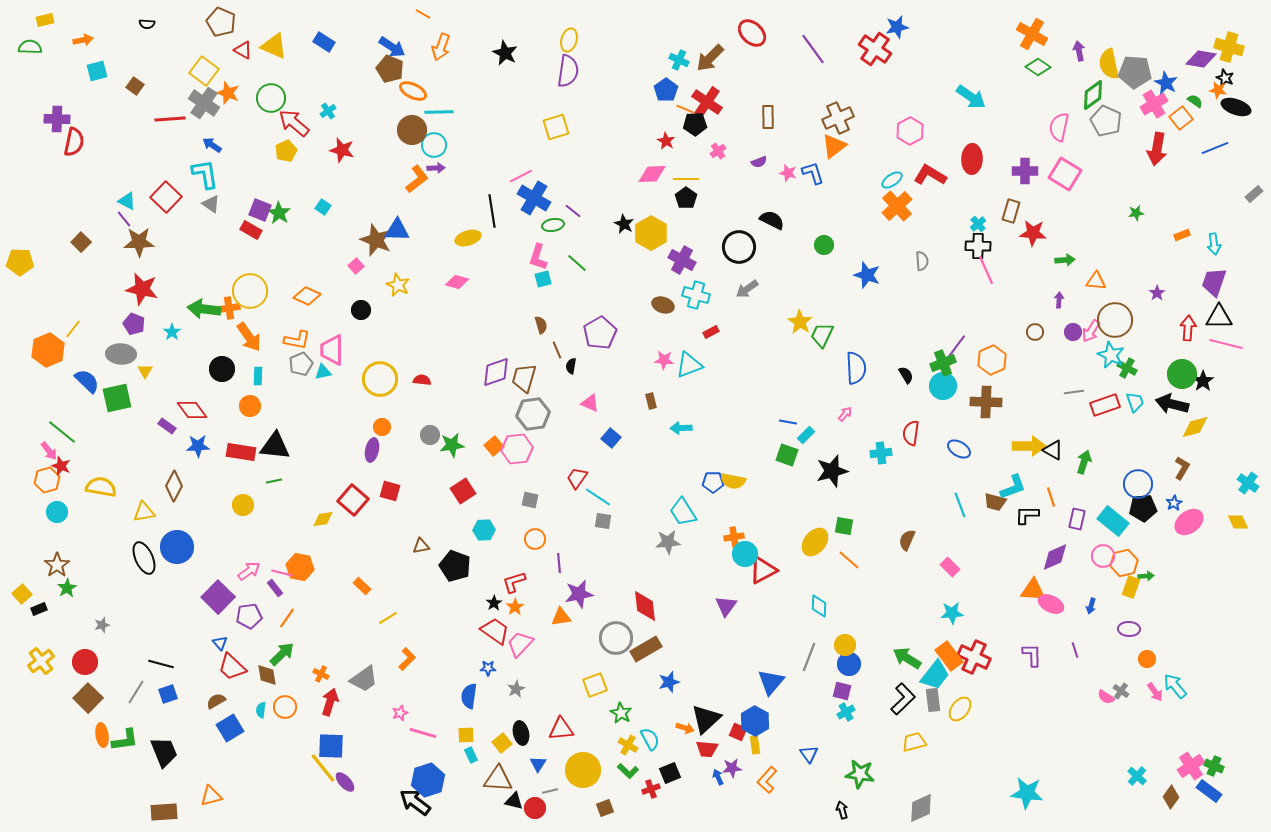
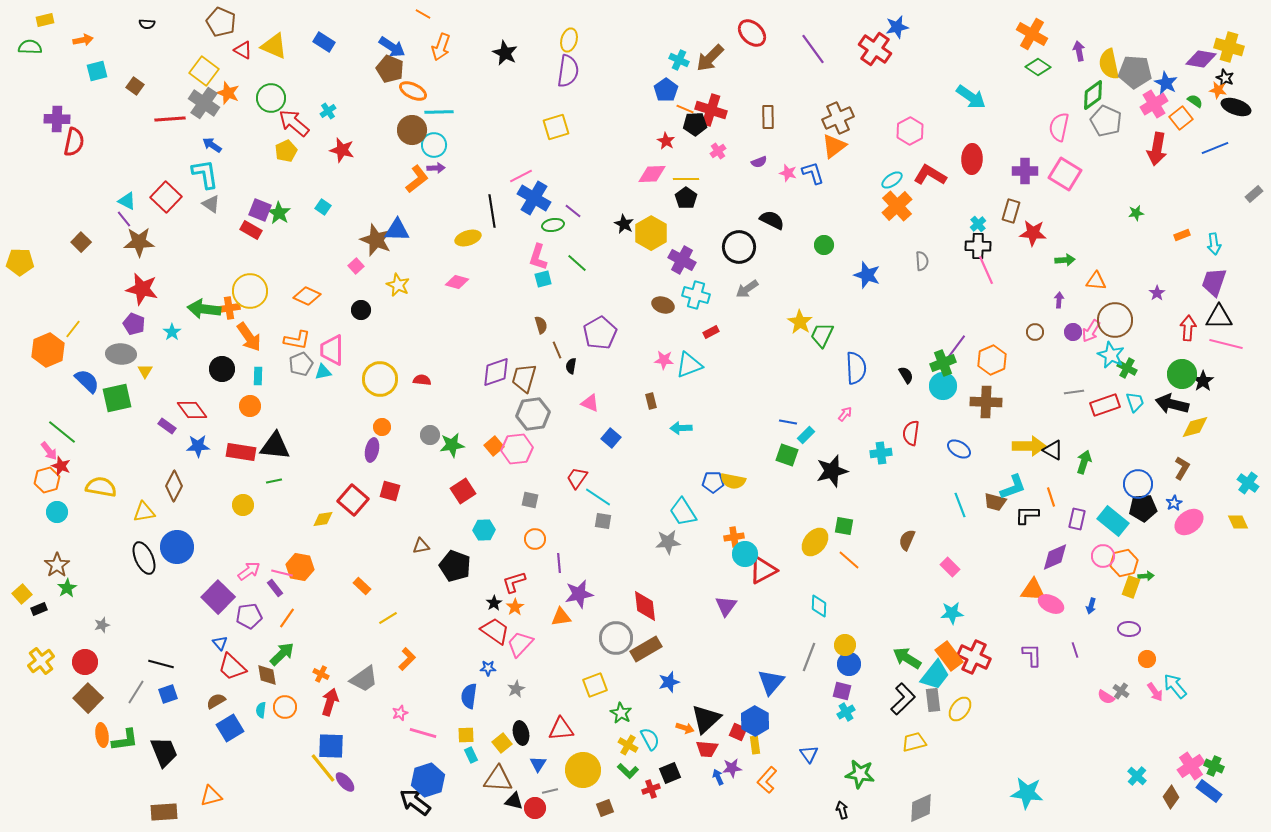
red cross at (707, 102): moved 4 px right, 8 px down; rotated 16 degrees counterclockwise
